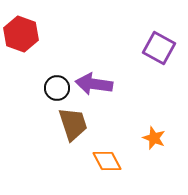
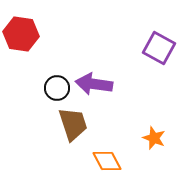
red hexagon: rotated 12 degrees counterclockwise
